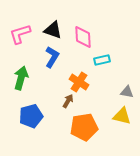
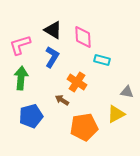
black triangle: rotated 12 degrees clockwise
pink L-shape: moved 11 px down
cyan rectangle: rotated 28 degrees clockwise
green arrow: rotated 10 degrees counterclockwise
orange cross: moved 2 px left
brown arrow: moved 6 px left, 1 px up; rotated 88 degrees counterclockwise
yellow triangle: moved 6 px left, 2 px up; rotated 42 degrees counterclockwise
